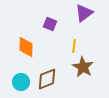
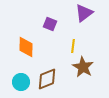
yellow line: moved 1 px left
